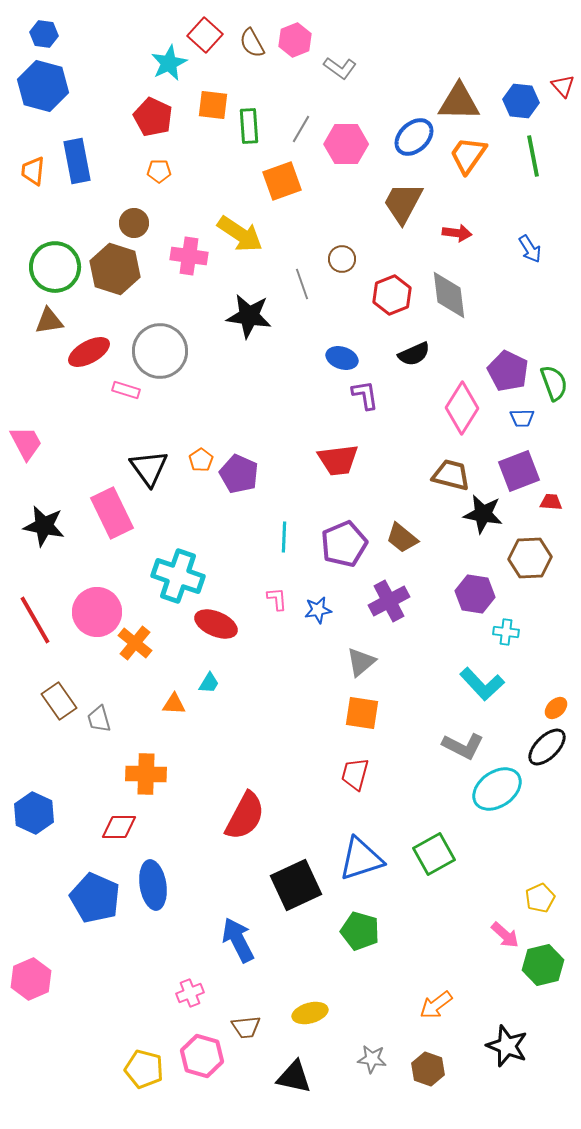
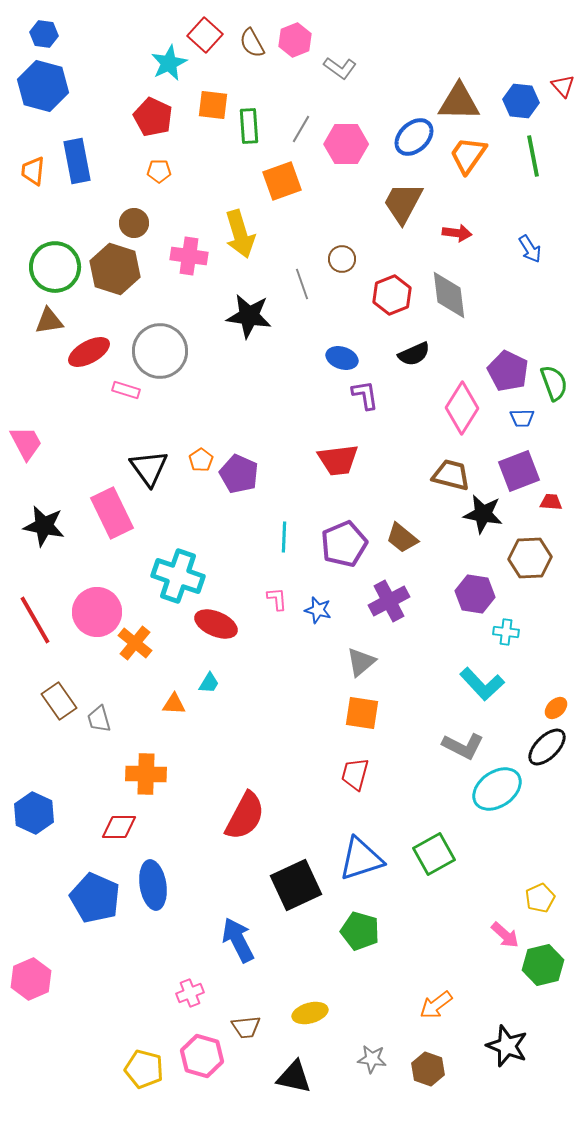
yellow arrow at (240, 234): rotated 39 degrees clockwise
blue star at (318, 610): rotated 24 degrees clockwise
